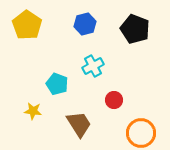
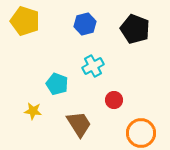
yellow pentagon: moved 2 px left, 4 px up; rotated 16 degrees counterclockwise
